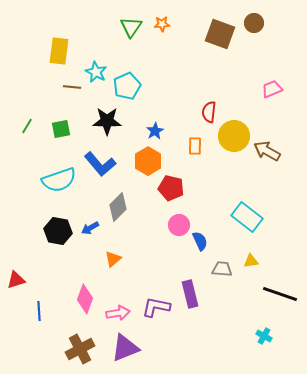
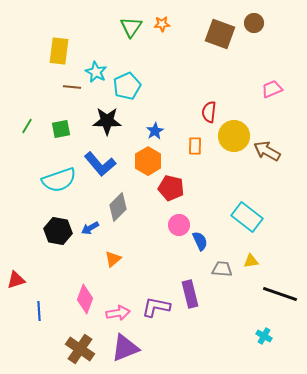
brown cross: rotated 28 degrees counterclockwise
